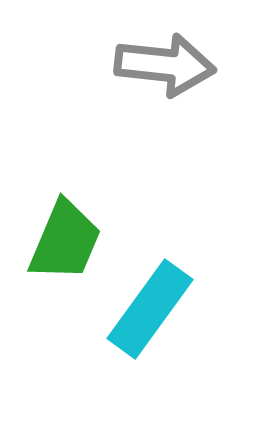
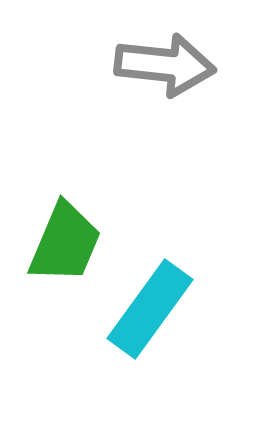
green trapezoid: moved 2 px down
